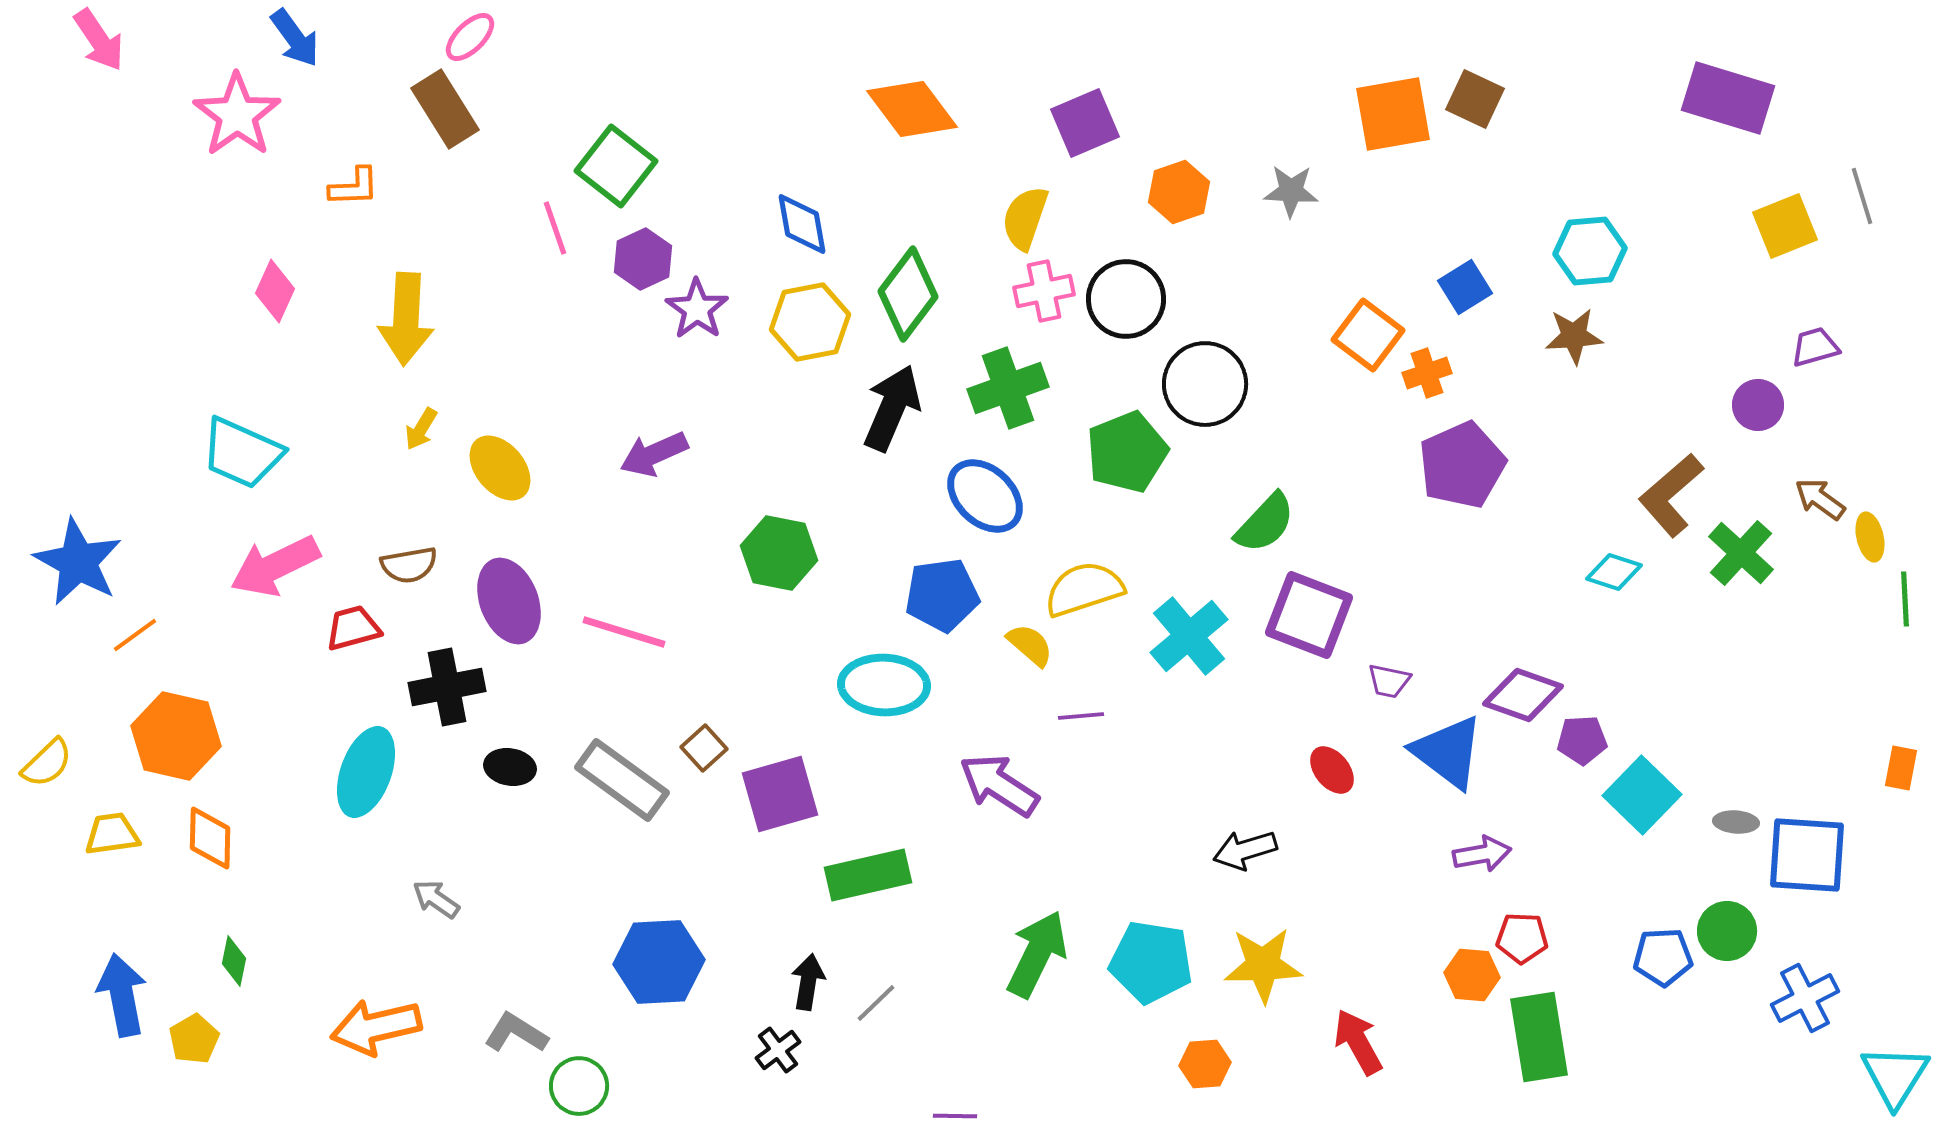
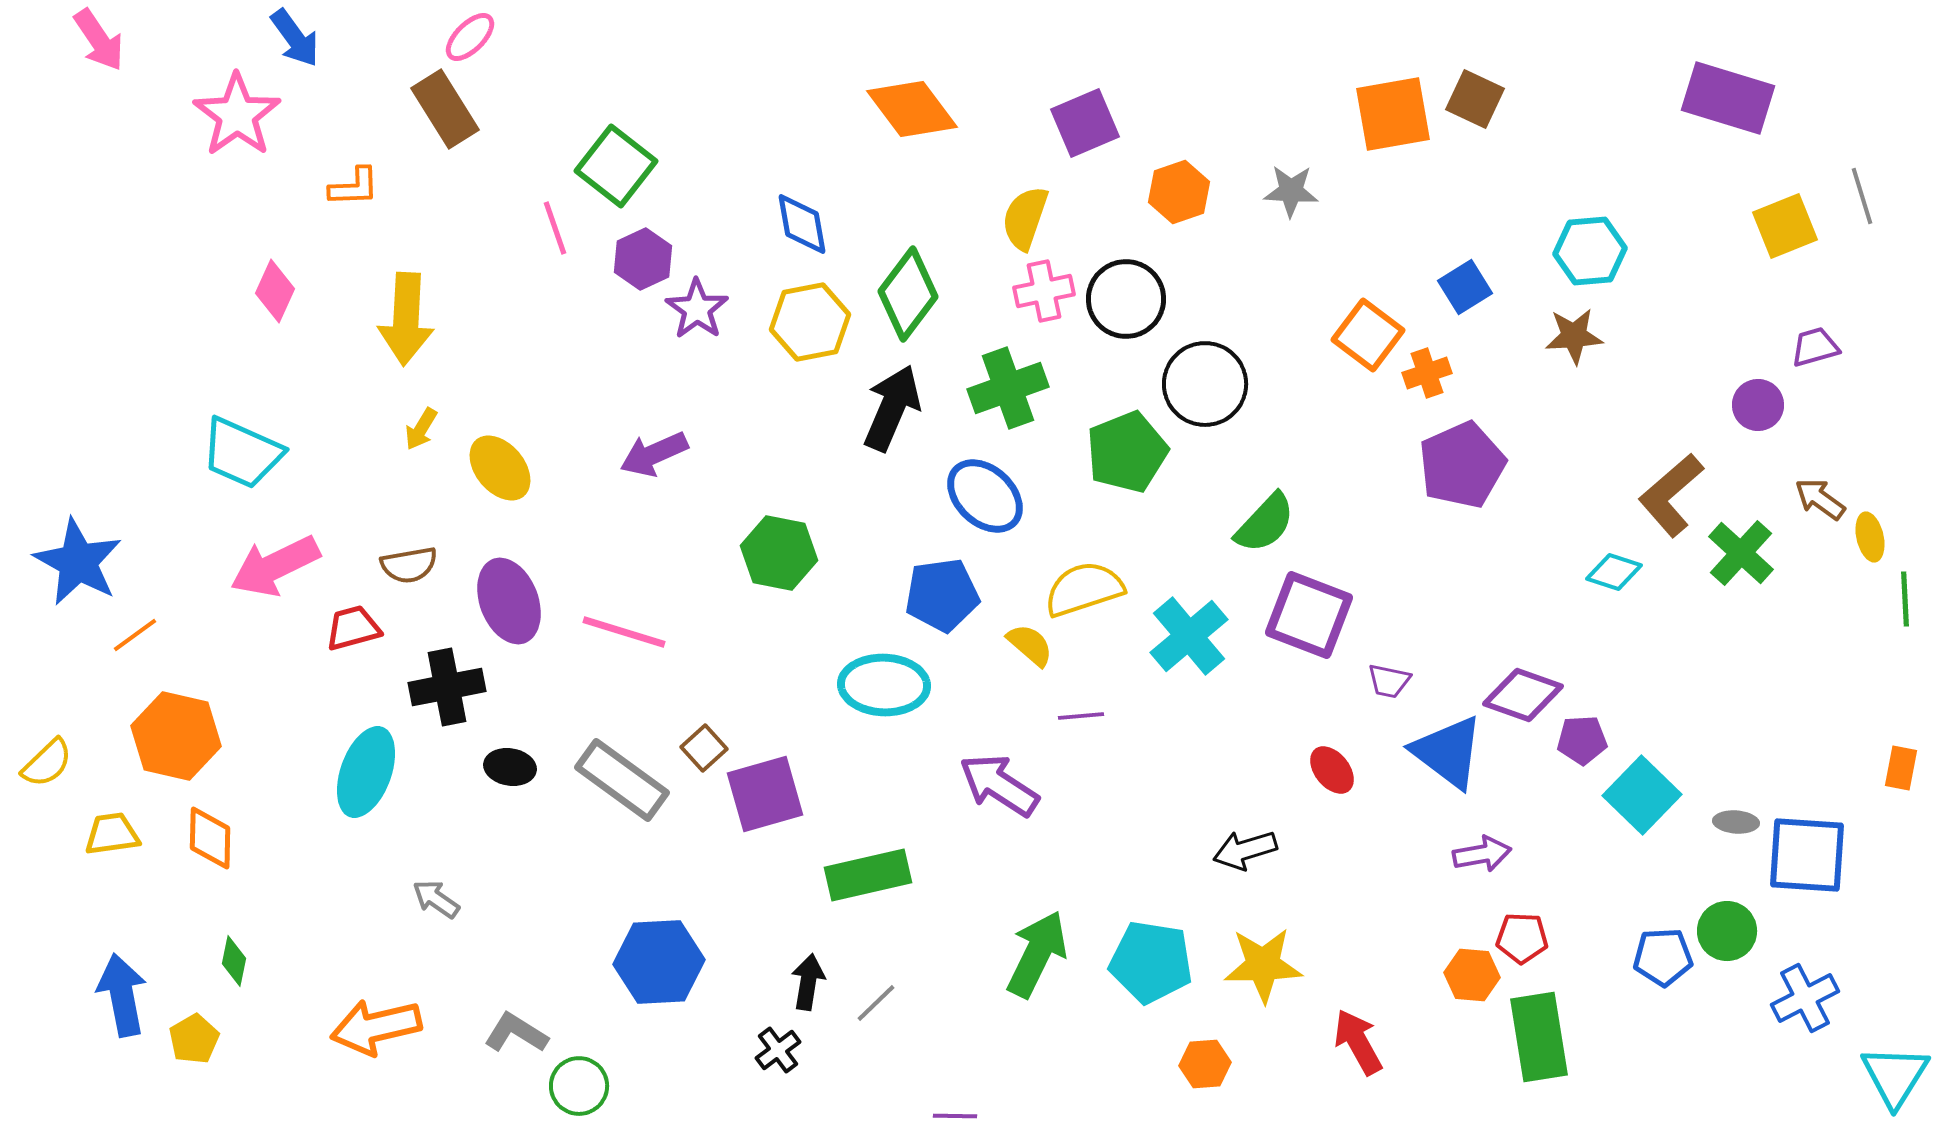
purple square at (780, 794): moved 15 px left
